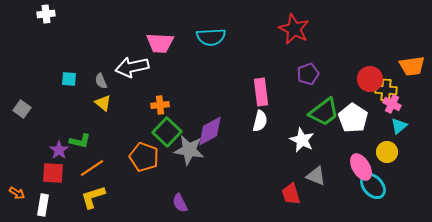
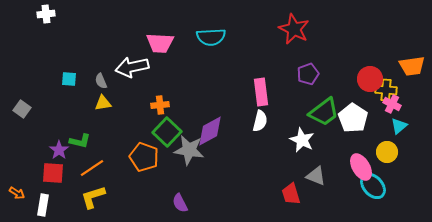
yellow triangle: rotated 48 degrees counterclockwise
